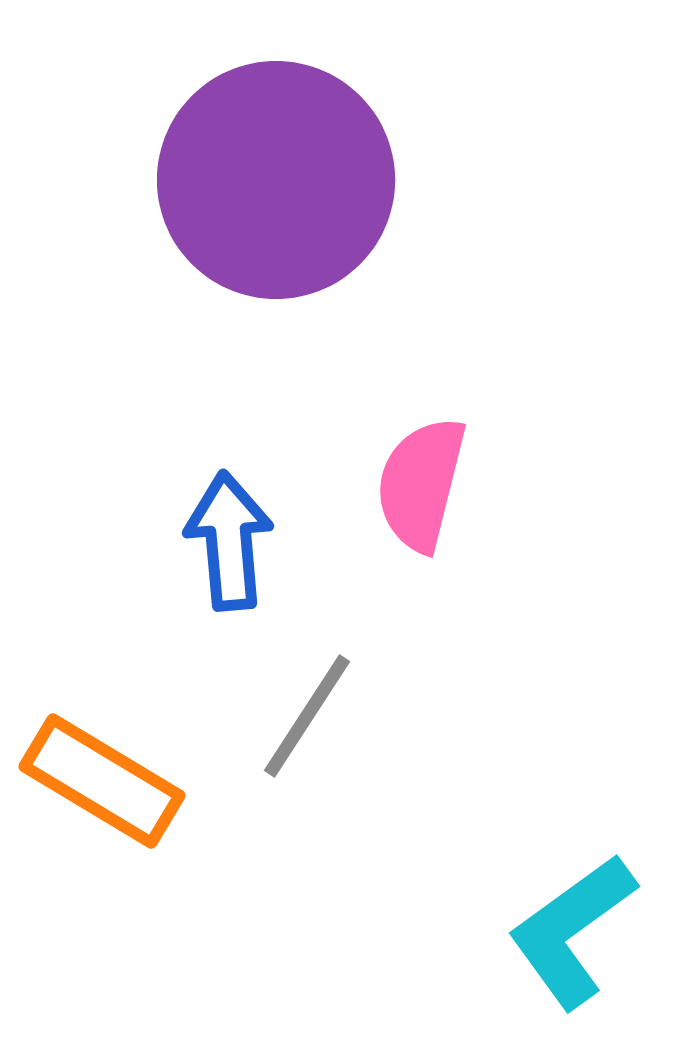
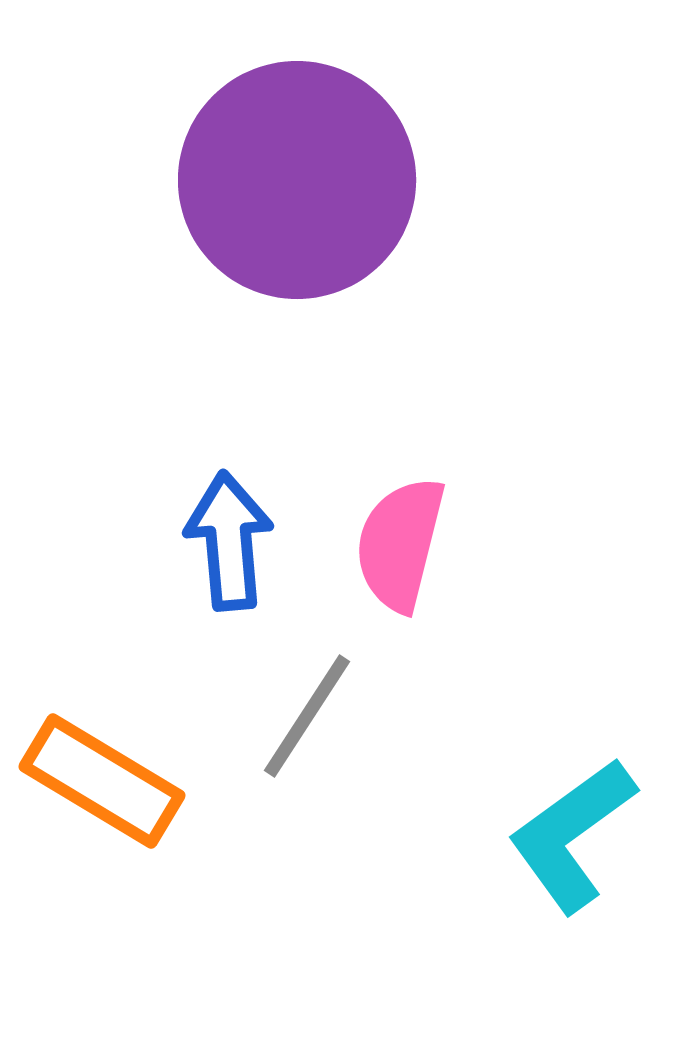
purple circle: moved 21 px right
pink semicircle: moved 21 px left, 60 px down
cyan L-shape: moved 96 px up
